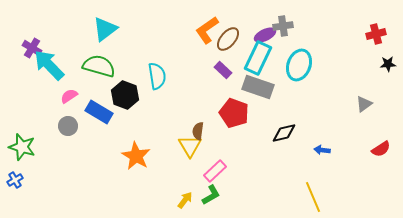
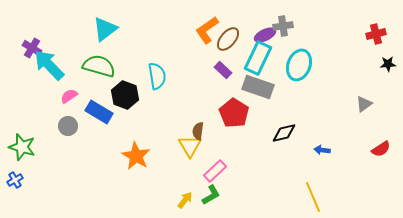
red pentagon: rotated 12 degrees clockwise
